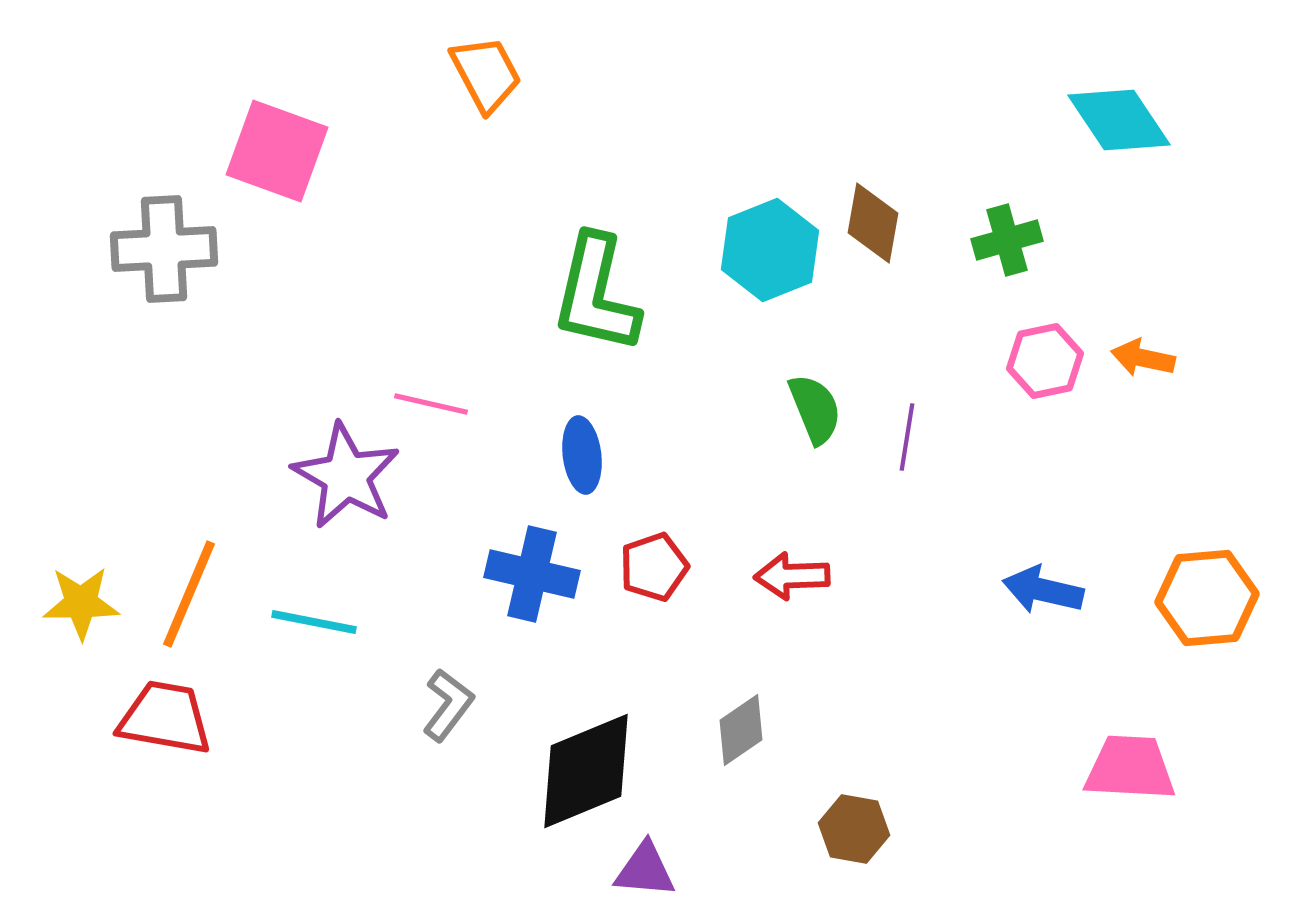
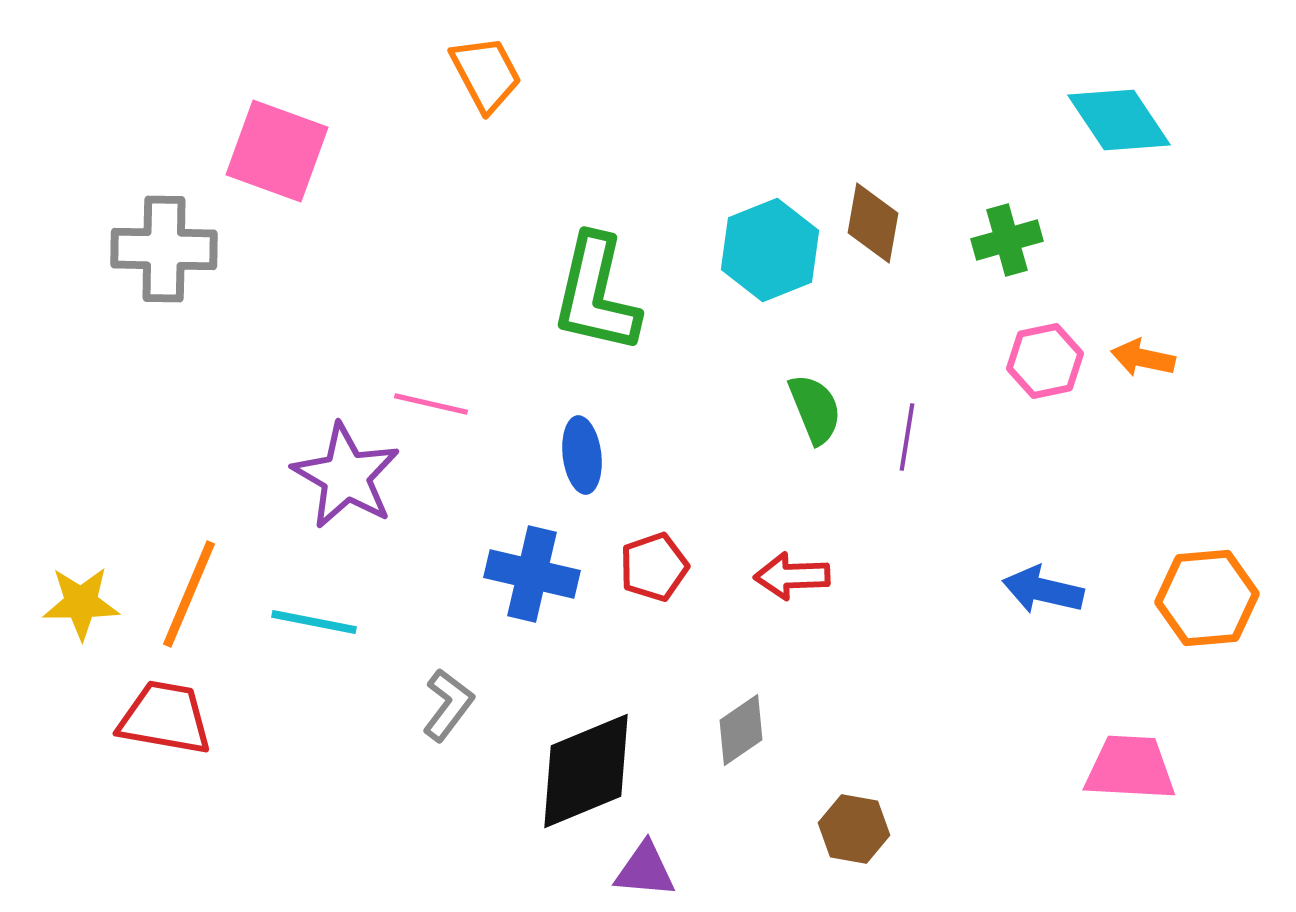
gray cross: rotated 4 degrees clockwise
